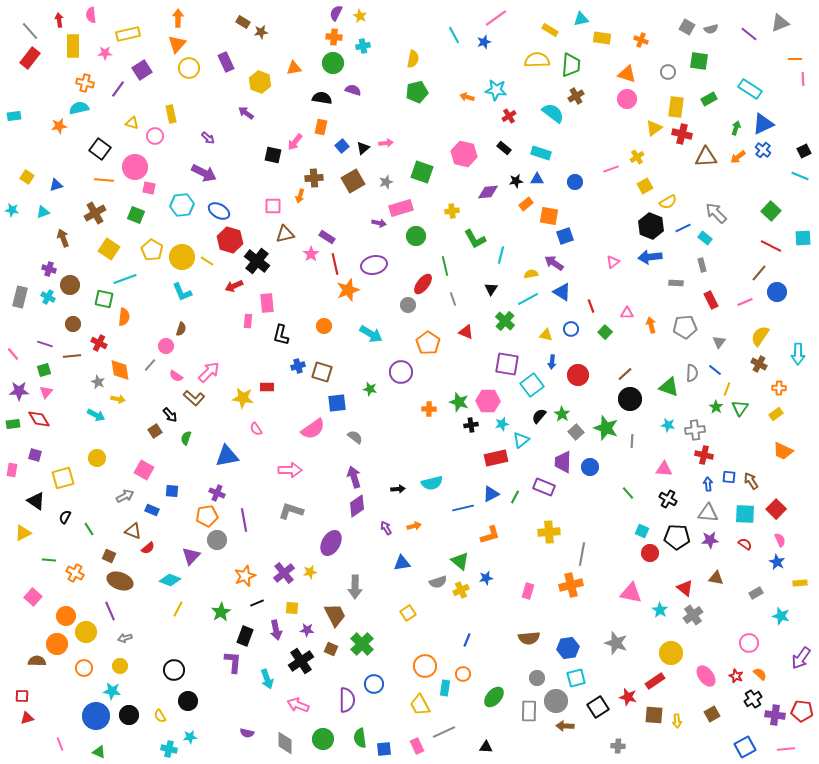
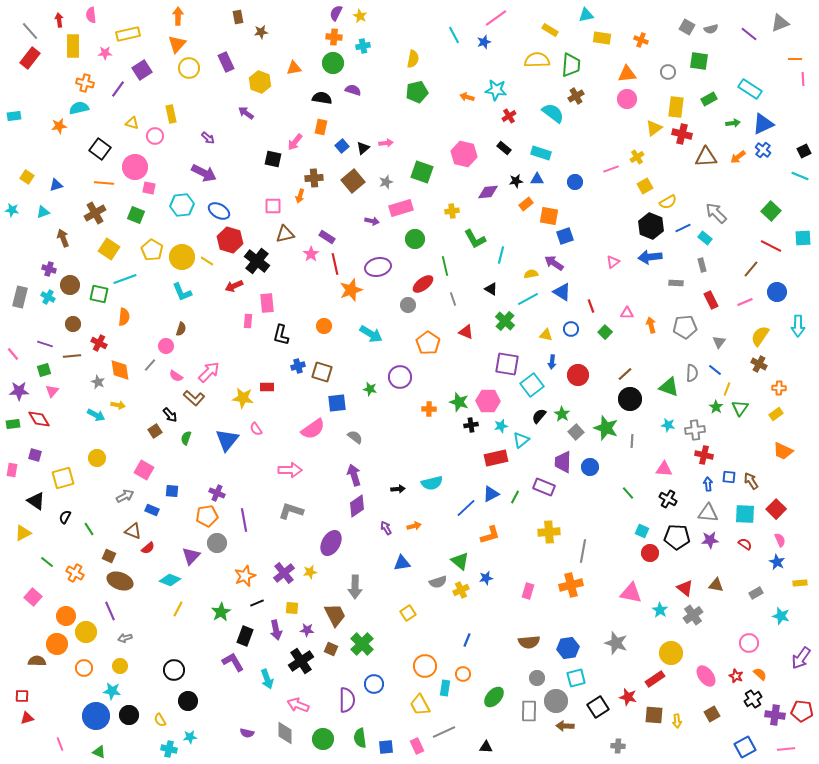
orange arrow at (178, 18): moved 2 px up
cyan triangle at (581, 19): moved 5 px right, 4 px up
brown rectangle at (243, 22): moved 5 px left, 5 px up; rotated 48 degrees clockwise
orange triangle at (627, 74): rotated 24 degrees counterclockwise
green arrow at (736, 128): moved 3 px left, 5 px up; rotated 64 degrees clockwise
black square at (273, 155): moved 4 px down
orange line at (104, 180): moved 3 px down
brown square at (353, 181): rotated 10 degrees counterclockwise
purple arrow at (379, 223): moved 7 px left, 2 px up
green circle at (416, 236): moved 1 px left, 3 px down
purple ellipse at (374, 265): moved 4 px right, 2 px down
brown line at (759, 273): moved 8 px left, 4 px up
red ellipse at (423, 284): rotated 15 degrees clockwise
black triangle at (491, 289): rotated 32 degrees counterclockwise
orange star at (348, 290): moved 3 px right
green square at (104, 299): moved 5 px left, 5 px up
cyan arrow at (798, 354): moved 28 px up
purple circle at (401, 372): moved 1 px left, 5 px down
pink triangle at (46, 392): moved 6 px right, 1 px up
yellow arrow at (118, 399): moved 6 px down
cyan star at (502, 424): moved 1 px left, 2 px down
blue triangle at (227, 456): moved 16 px up; rotated 40 degrees counterclockwise
purple arrow at (354, 477): moved 2 px up
blue line at (463, 508): moved 3 px right; rotated 30 degrees counterclockwise
gray circle at (217, 540): moved 3 px down
gray line at (582, 554): moved 1 px right, 3 px up
green line at (49, 560): moved 2 px left, 2 px down; rotated 32 degrees clockwise
brown triangle at (716, 578): moved 7 px down
brown semicircle at (529, 638): moved 4 px down
purple L-shape at (233, 662): rotated 35 degrees counterclockwise
red rectangle at (655, 681): moved 2 px up
yellow semicircle at (160, 716): moved 4 px down
gray diamond at (285, 743): moved 10 px up
blue square at (384, 749): moved 2 px right, 2 px up
